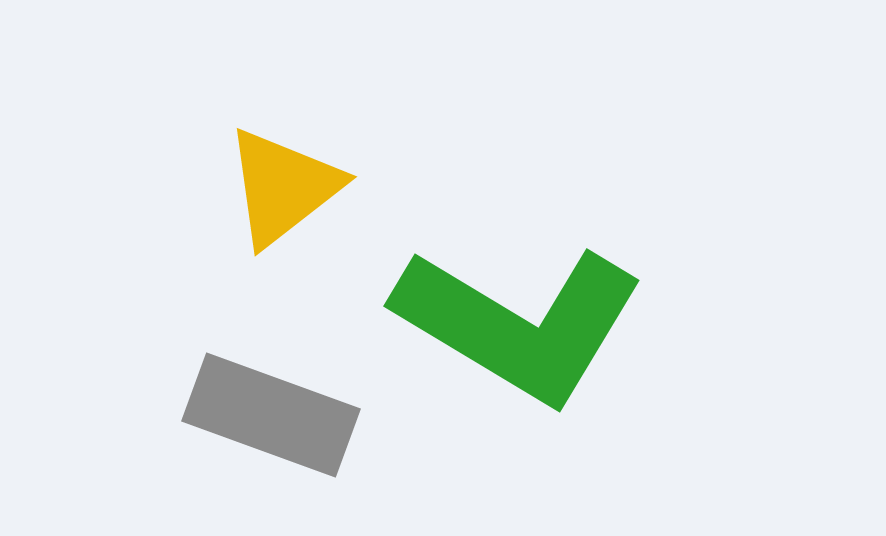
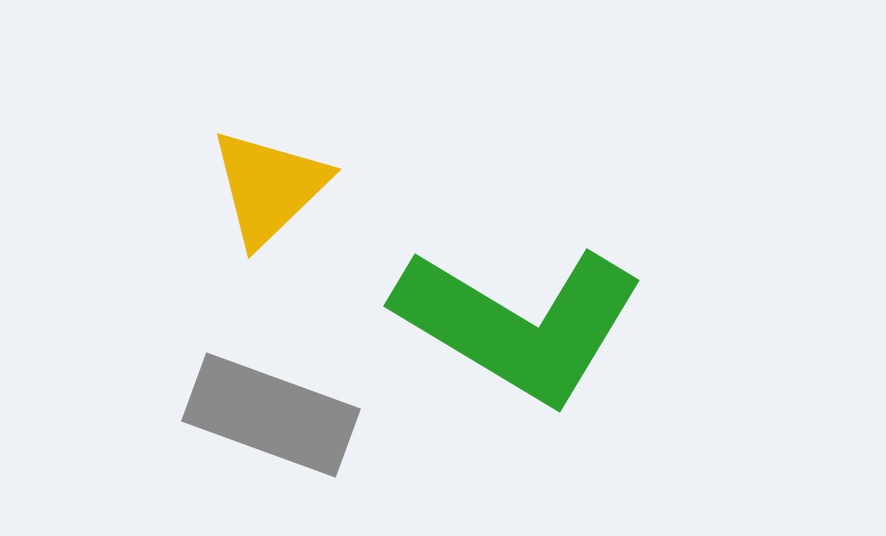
yellow triangle: moved 14 px left; rotated 6 degrees counterclockwise
